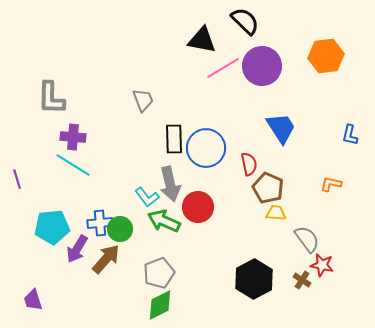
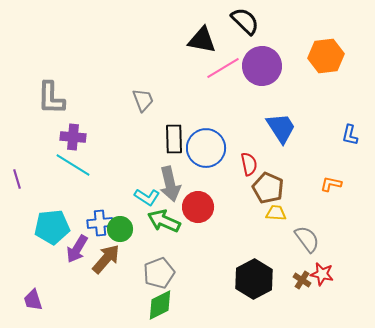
cyan L-shape: rotated 20 degrees counterclockwise
red star: moved 9 px down
